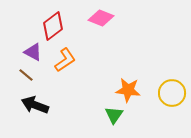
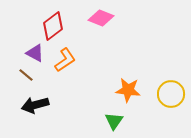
purple triangle: moved 2 px right, 1 px down
yellow circle: moved 1 px left, 1 px down
black arrow: rotated 36 degrees counterclockwise
green triangle: moved 6 px down
